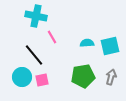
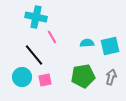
cyan cross: moved 1 px down
pink square: moved 3 px right
